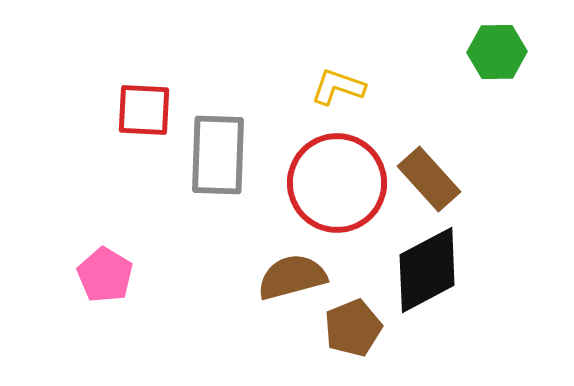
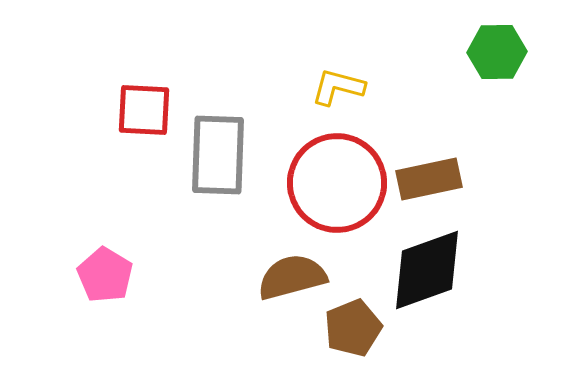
yellow L-shape: rotated 4 degrees counterclockwise
brown rectangle: rotated 60 degrees counterclockwise
black diamond: rotated 8 degrees clockwise
